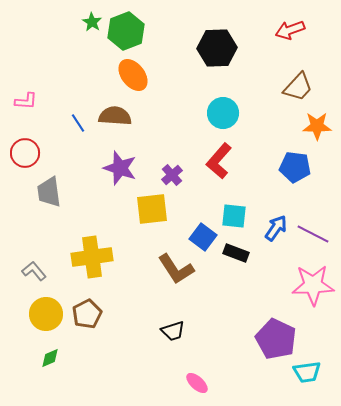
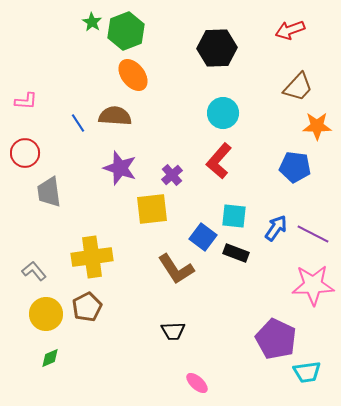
brown pentagon: moved 7 px up
black trapezoid: rotated 15 degrees clockwise
